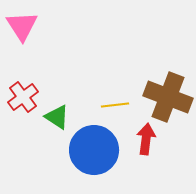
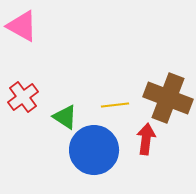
pink triangle: rotated 28 degrees counterclockwise
brown cross: moved 1 px down
green triangle: moved 8 px right
